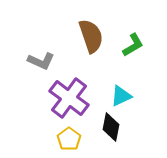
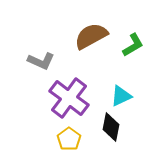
brown semicircle: rotated 100 degrees counterclockwise
